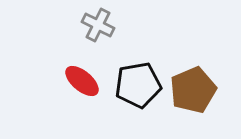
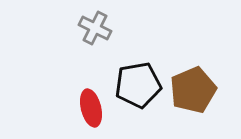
gray cross: moved 3 px left, 3 px down
red ellipse: moved 9 px right, 27 px down; rotated 36 degrees clockwise
